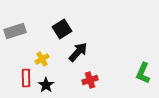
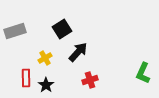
yellow cross: moved 3 px right, 1 px up
